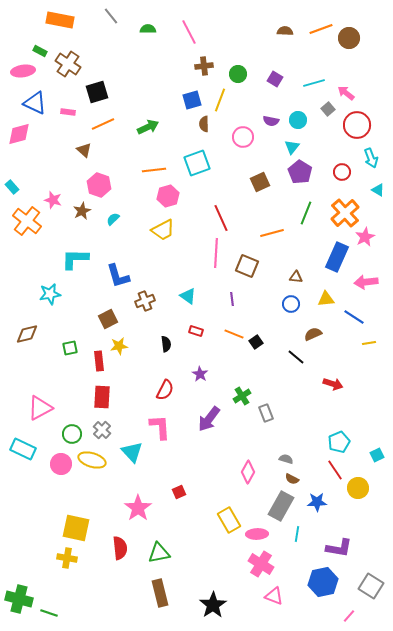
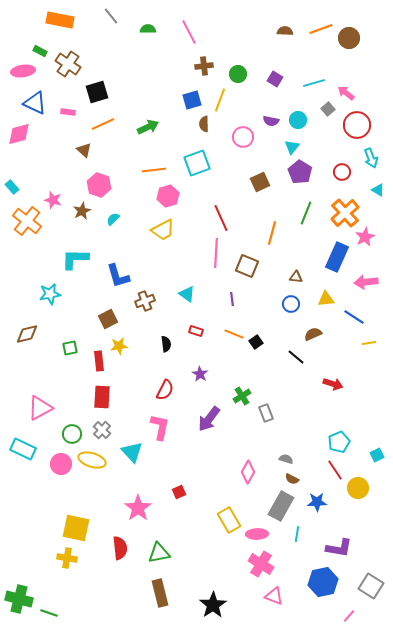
orange line at (272, 233): rotated 60 degrees counterclockwise
cyan triangle at (188, 296): moved 1 px left, 2 px up
pink L-shape at (160, 427): rotated 16 degrees clockwise
